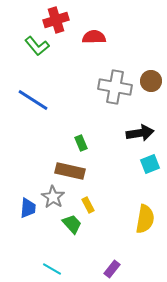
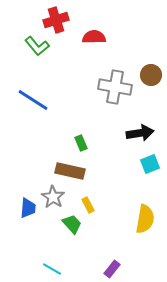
brown circle: moved 6 px up
